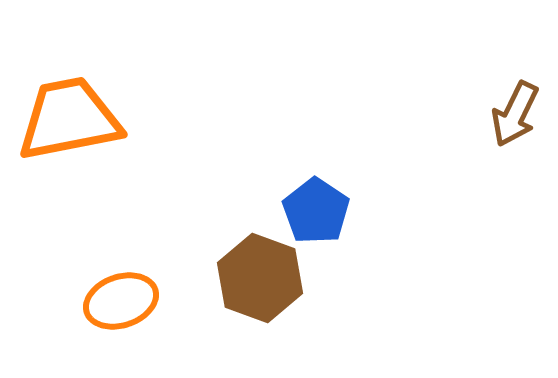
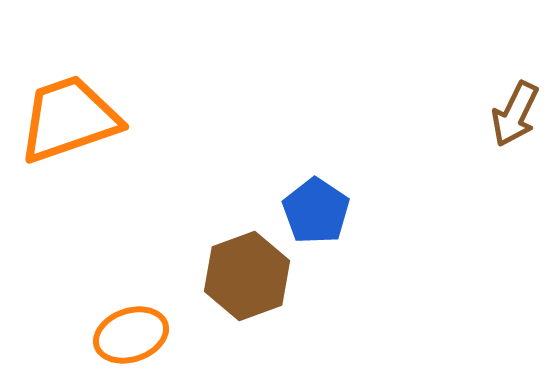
orange trapezoid: rotated 8 degrees counterclockwise
brown hexagon: moved 13 px left, 2 px up; rotated 20 degrees clockwise
orange ellipse: moved 10 px right, 34 px down
